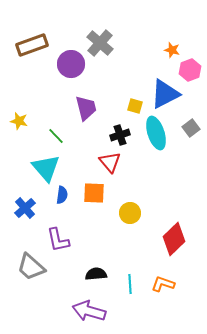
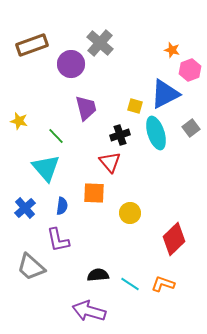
blue semicircle: moved 11 px down
black semicircle: moved 2 px right, 1 px down
cyan line: rotated 54 degrees counterclockwise
